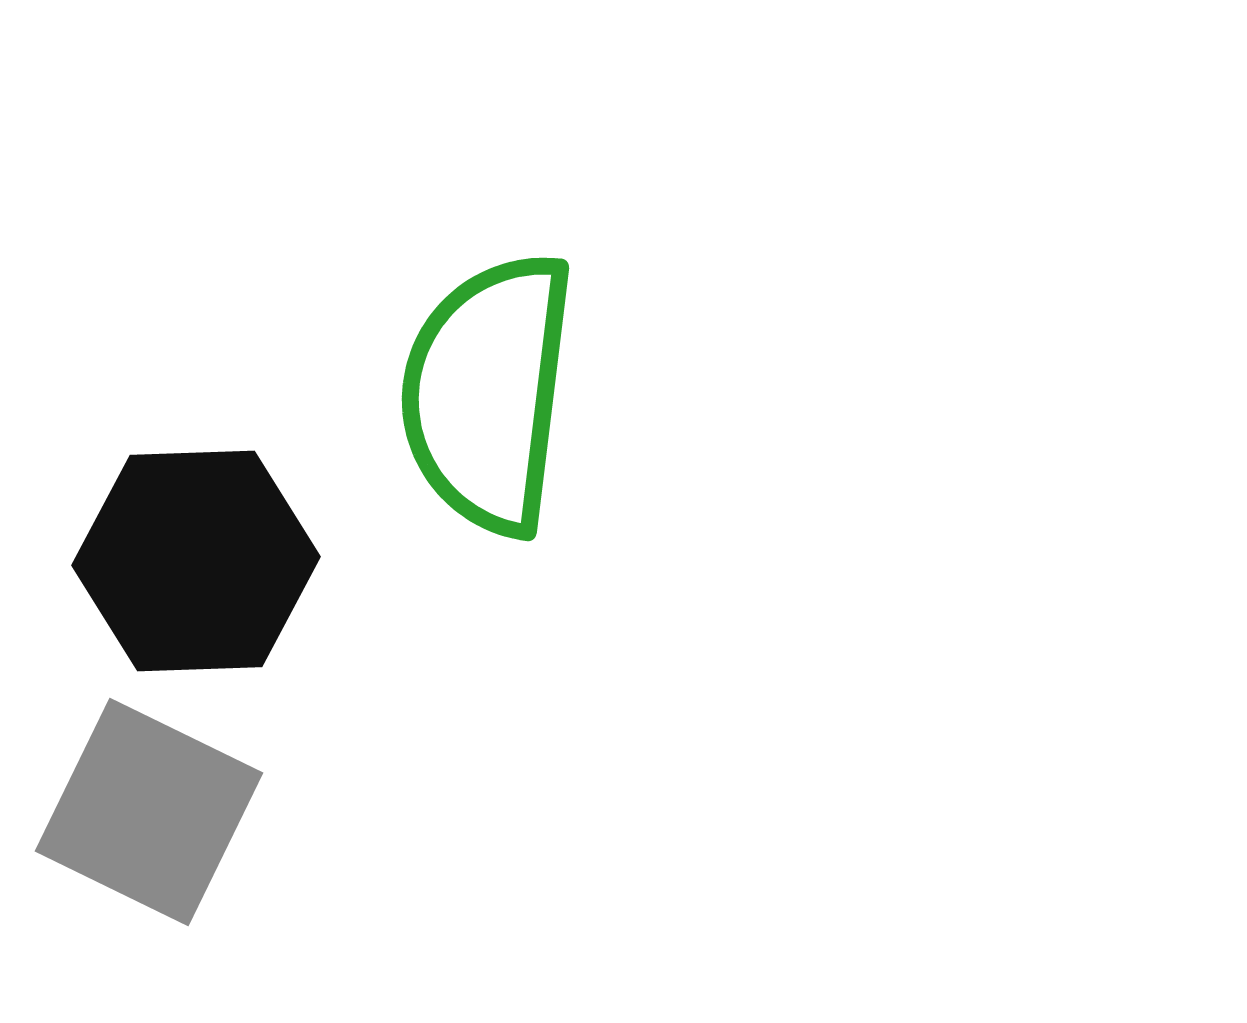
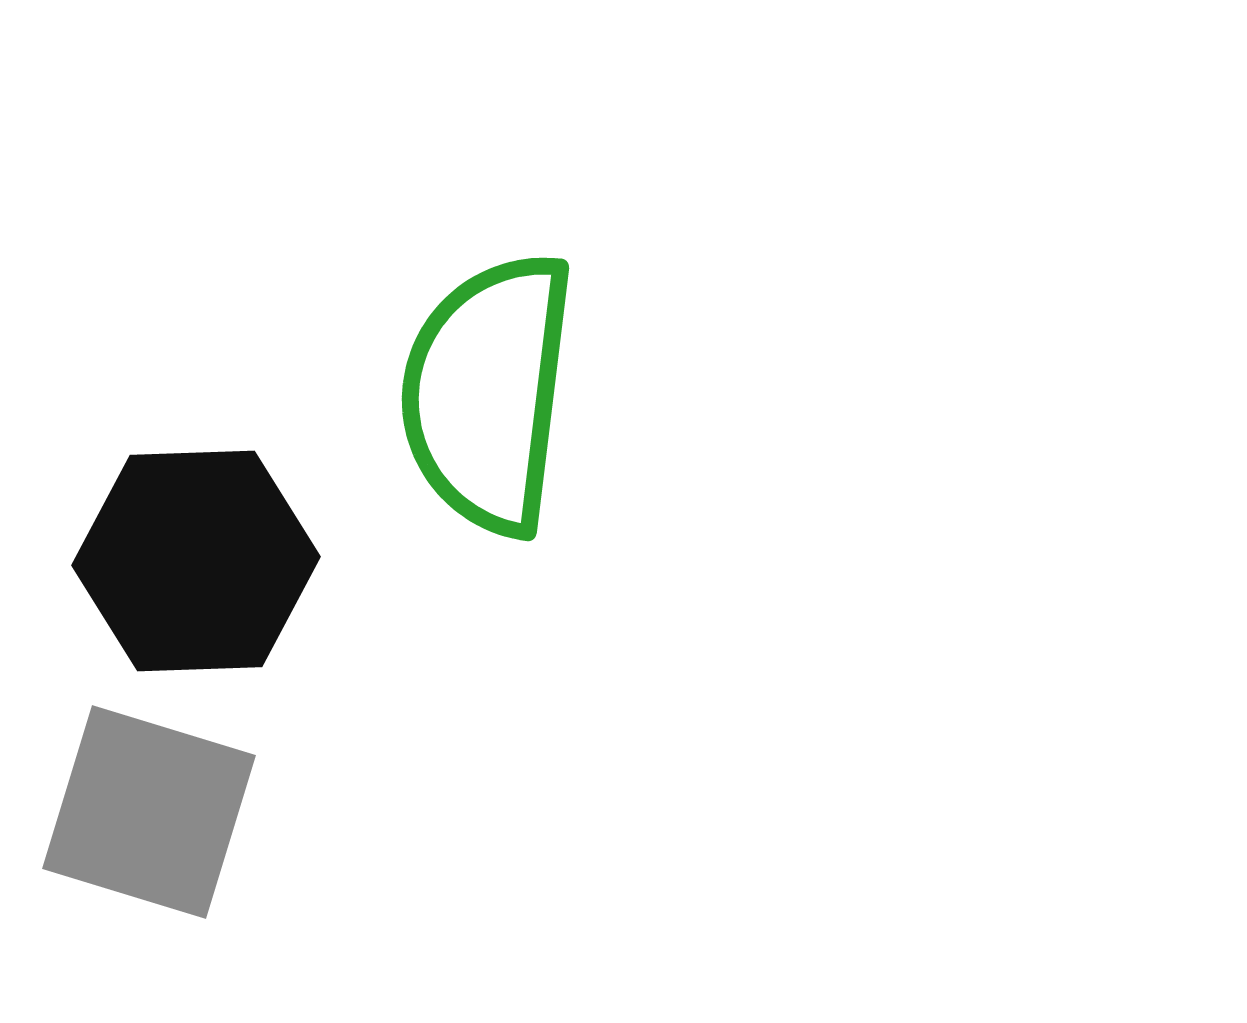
gray square: rotated 9 degrees counterclockwise
